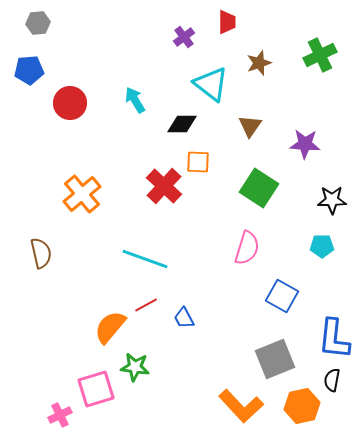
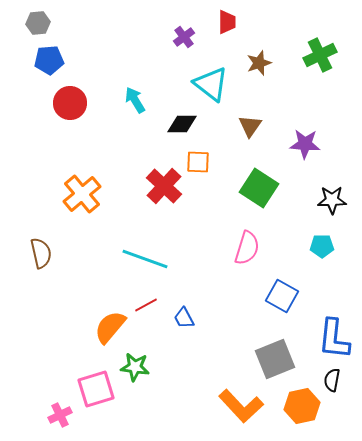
blue pentagon: moved 20 px right, 10 px up
